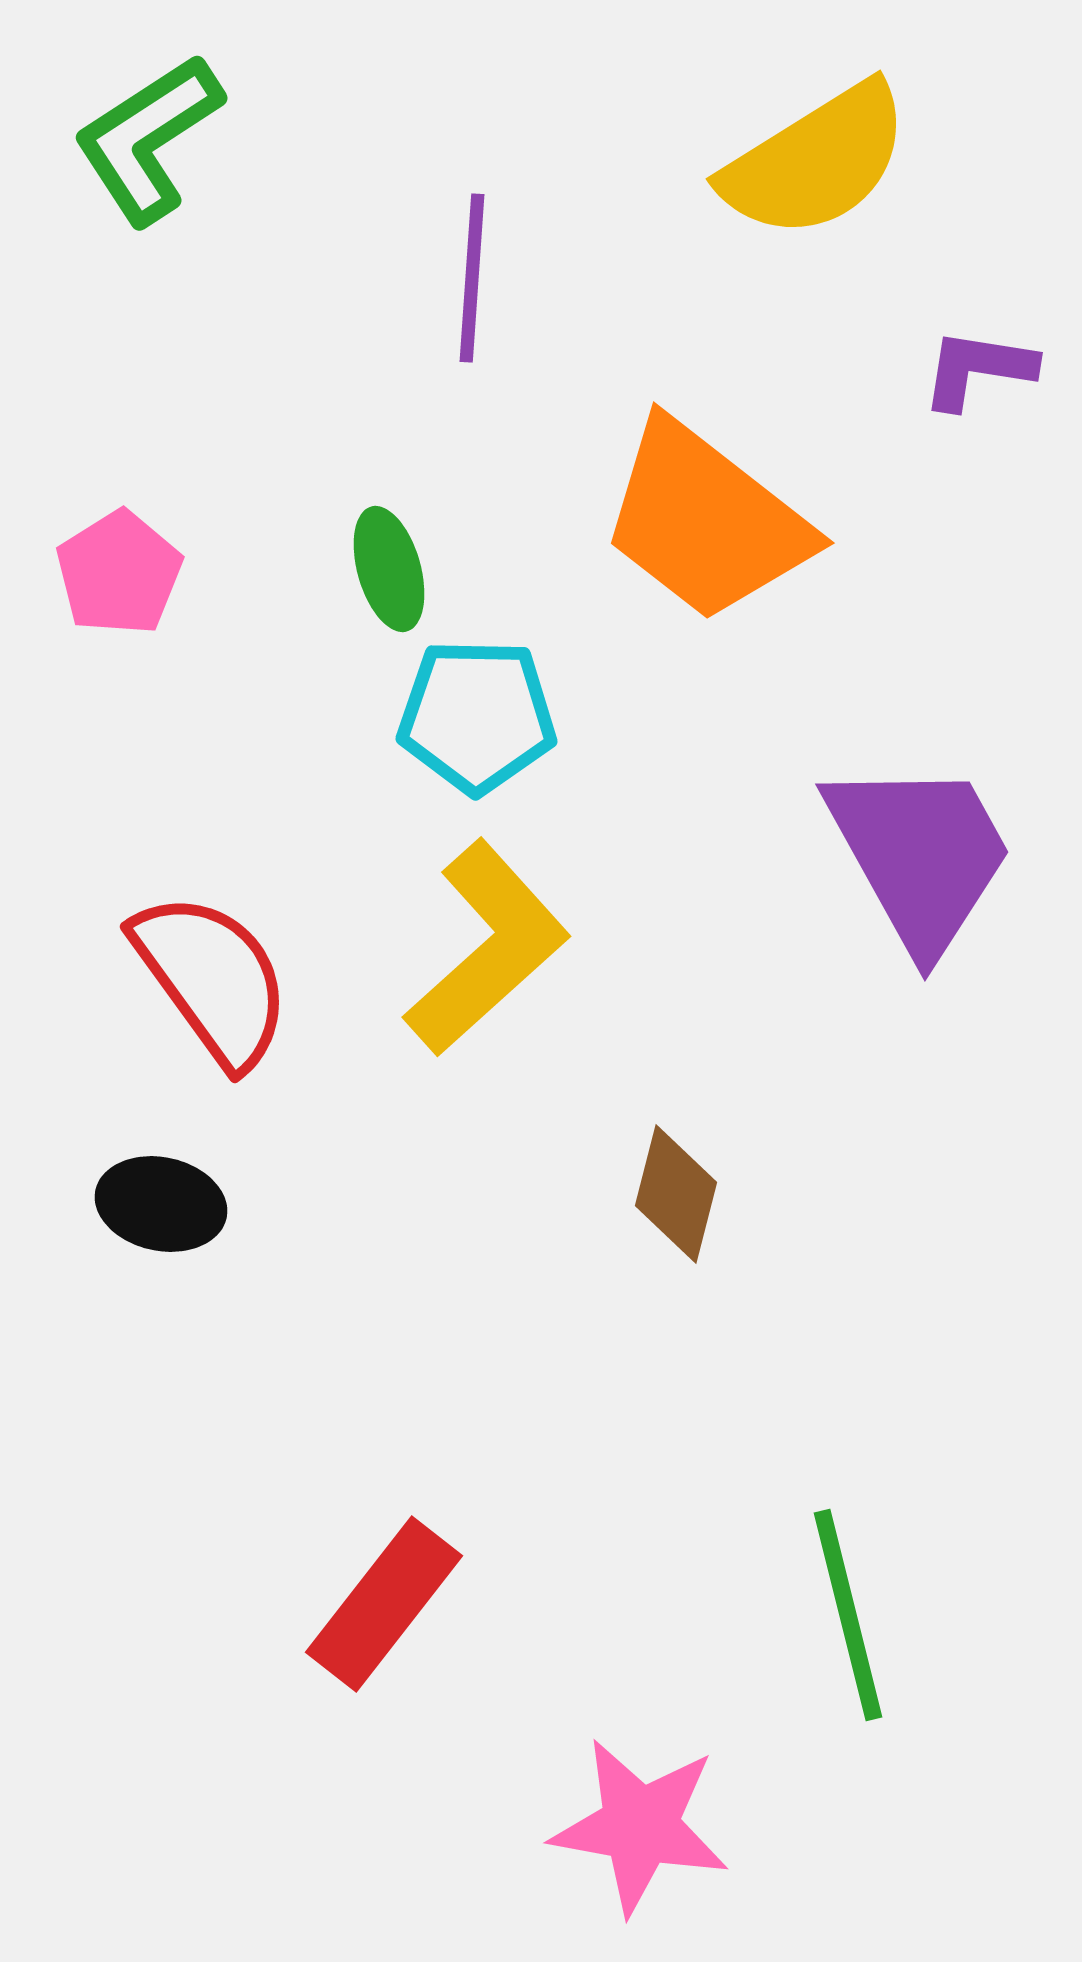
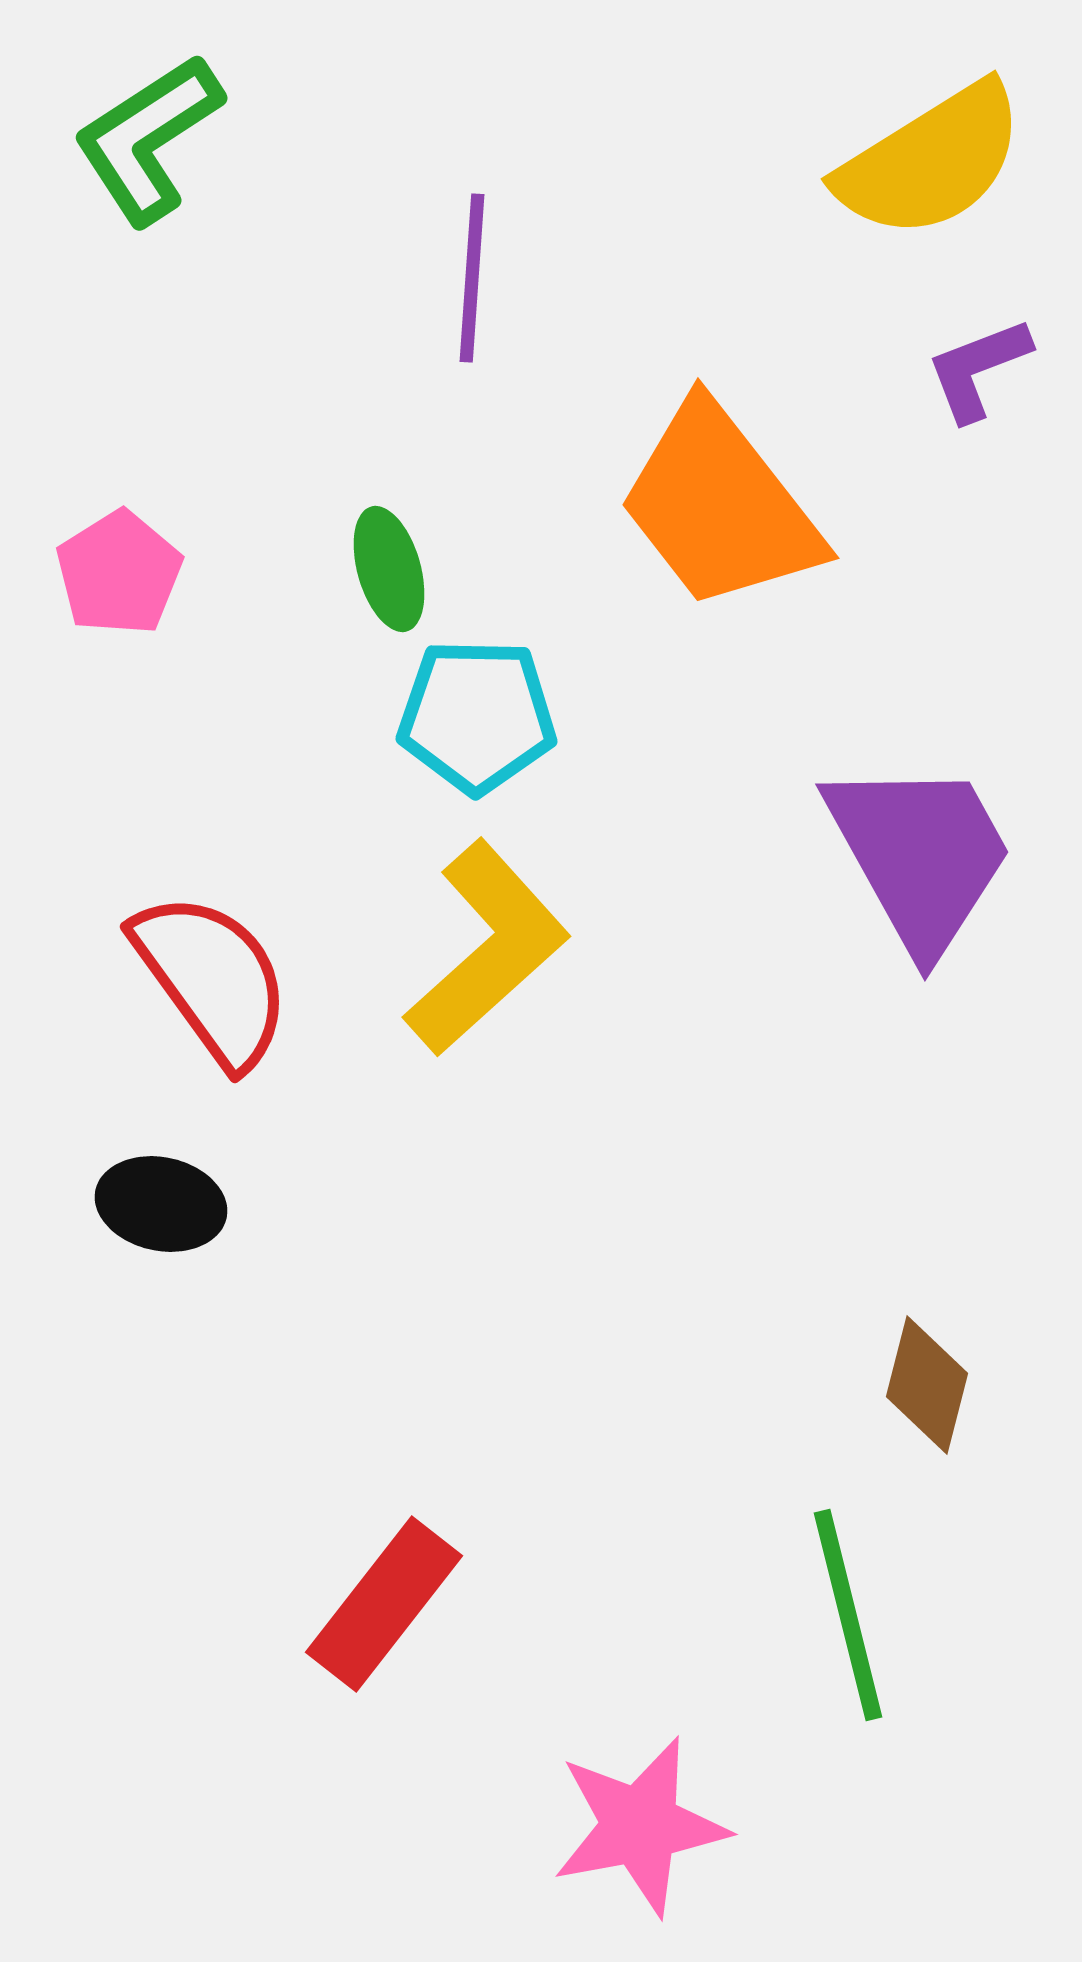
yellow semicircle: moved 115 px right
purple L-shape: rotated 30 degrees counterclockwise
orange trapezoid: moved 14 px right, 15 px up; rotated 14 degrees clockwise
brown diamond: moved 251 px right, 191 px down
pink star: rotated 21 degrees counterclockwise
